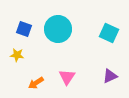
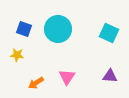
purple triangle: rotated 28 degrees clockwise
